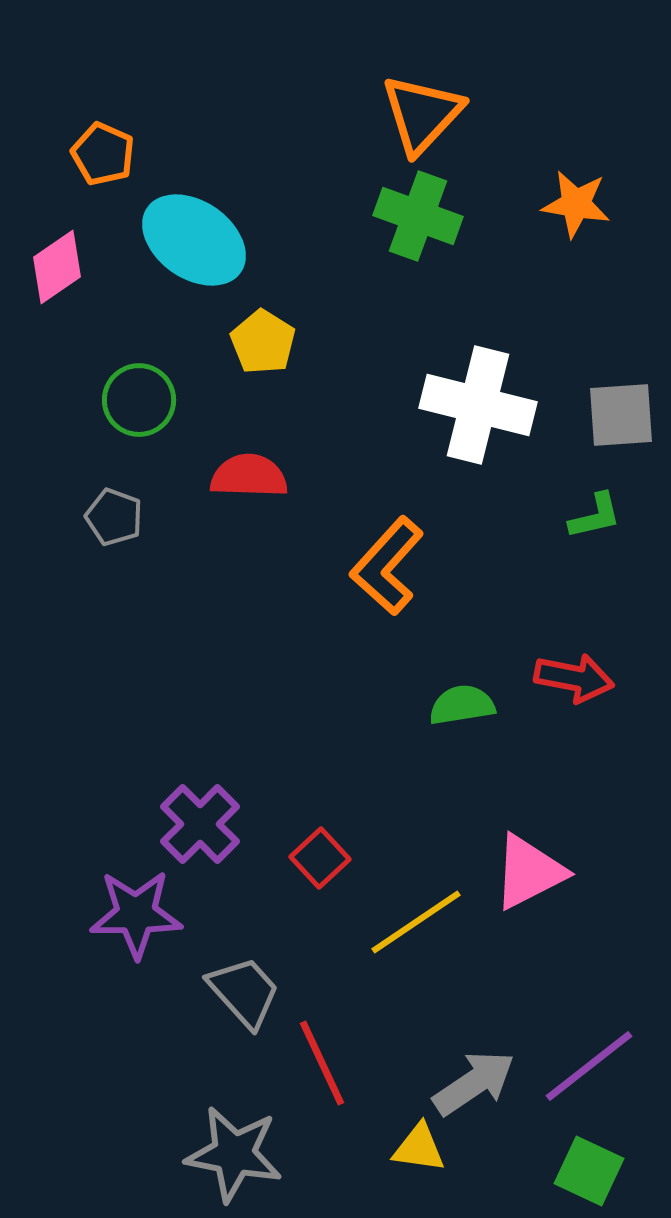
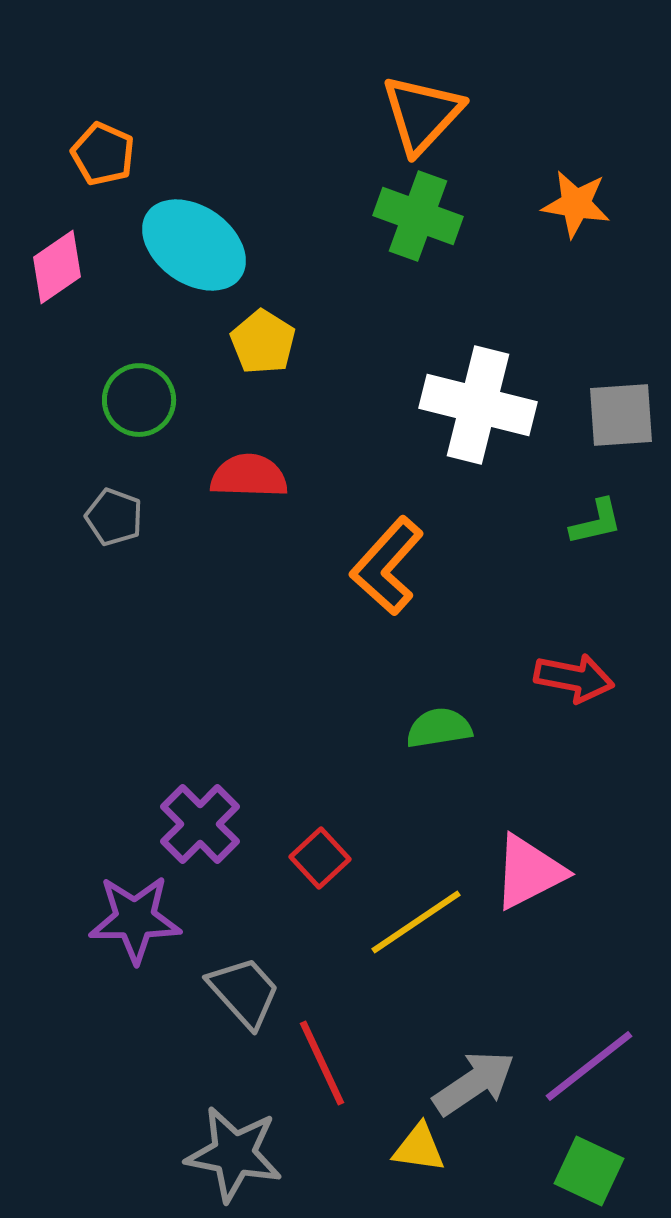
cyan ellipse: moved 5 px down
green L-shape: moved 1 px right, 6 px down
green semicircle: moved 23 px left, 23 px down
purple star: moved 1 px left, 5 px down
